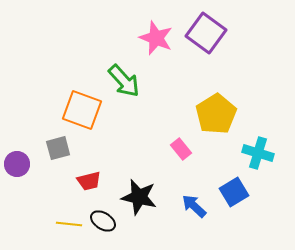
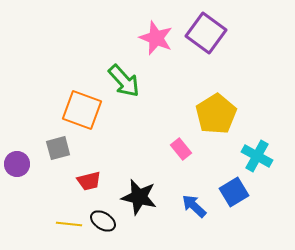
cyan cross: moved 1 px left, 3 px down; rotated 12 degrees clockwise
